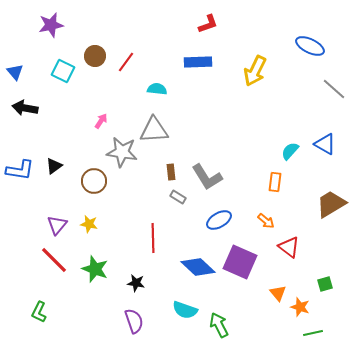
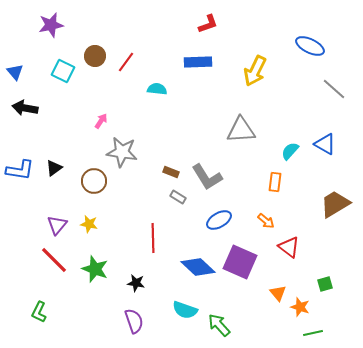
gray triangle at (154, 130): moved 87 px right
black triangle at (54, 166): moved 2 px down
brown rectangle at (171, 172): rotated 63 degrees counterclockwise
brown trapezoid at (331, 204): moved 4 px right
green arrow at (219, 325): rotated 15 degrees counterclockwise
